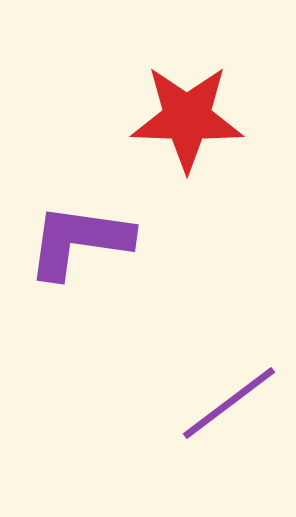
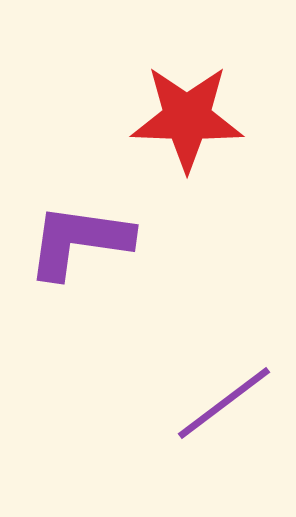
purple line: moved 5 px left
